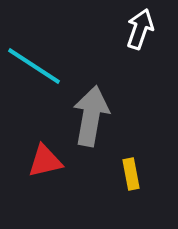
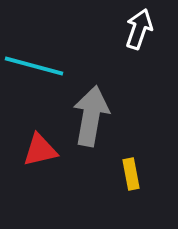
white arrow: moved 1 px left
cyan line: rotated 18 degrees counterclockwise
red triangle: moved 5 px left, 11 px up
